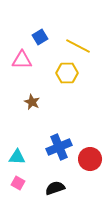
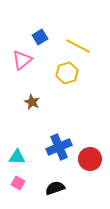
pink triangle: rotated 40 degrees counterclockwise
yellow hexagon: rotated 15 degrees counterclockwise
